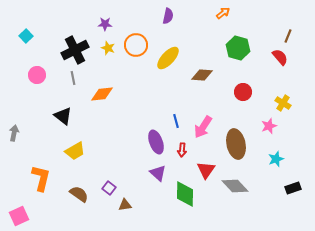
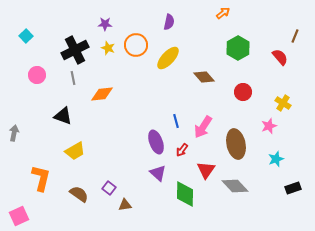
purple semicircle: moved 1 px right, 6 px down
brown line: moved 7 px right
green hexagon: rotated 15 degrees clockwise
brown diamond: moved 2 px right, 2 px down; rotated 45 degrees clockwise
black triangle: rotated 18 degrees counterclockwise
red arrow: rotated 32 degrees clockwise
